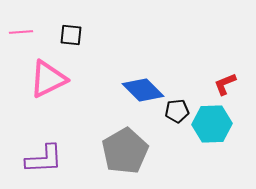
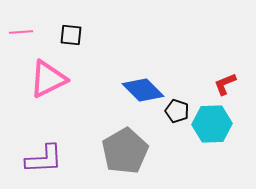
black pentagon: rotated 25 degrees clockwise
